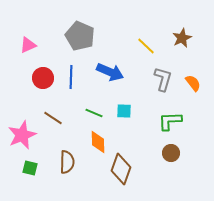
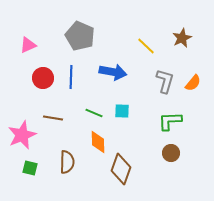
blue arrow: moved 3 px right; rotated 12 degrees counterclockwise
gray L-shape: moved 2 px right, 2 px down
orange semicircle: rotated 78 degrees clockwise
cyan square: moved 2 px left
brown line: rotated 24 degrees counterclockwise
